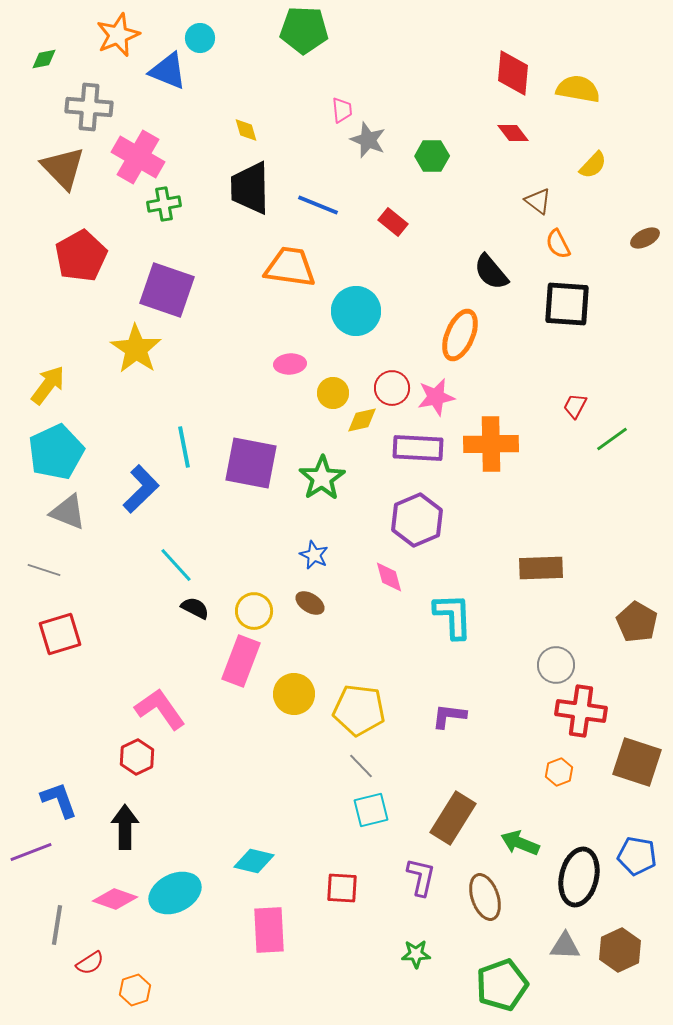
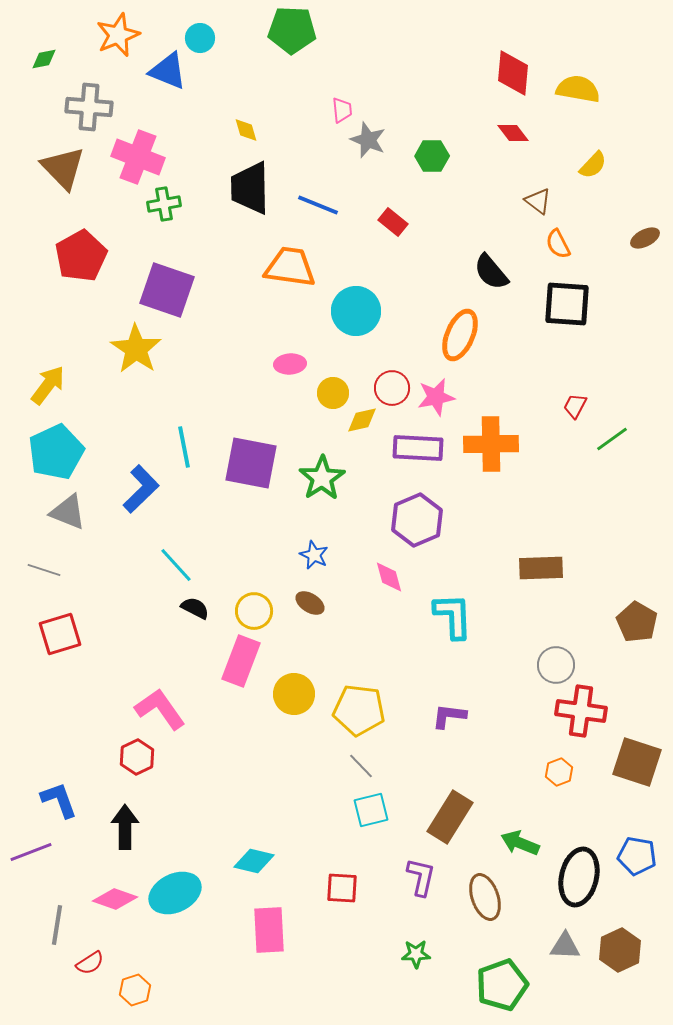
green pentagon at (304, 30): moved 12 px left
pink cross at (138, 157): rotated 9 degrees counterclockwise
brown rectangle at (453, 818): moved 3 px left, 1 px up
